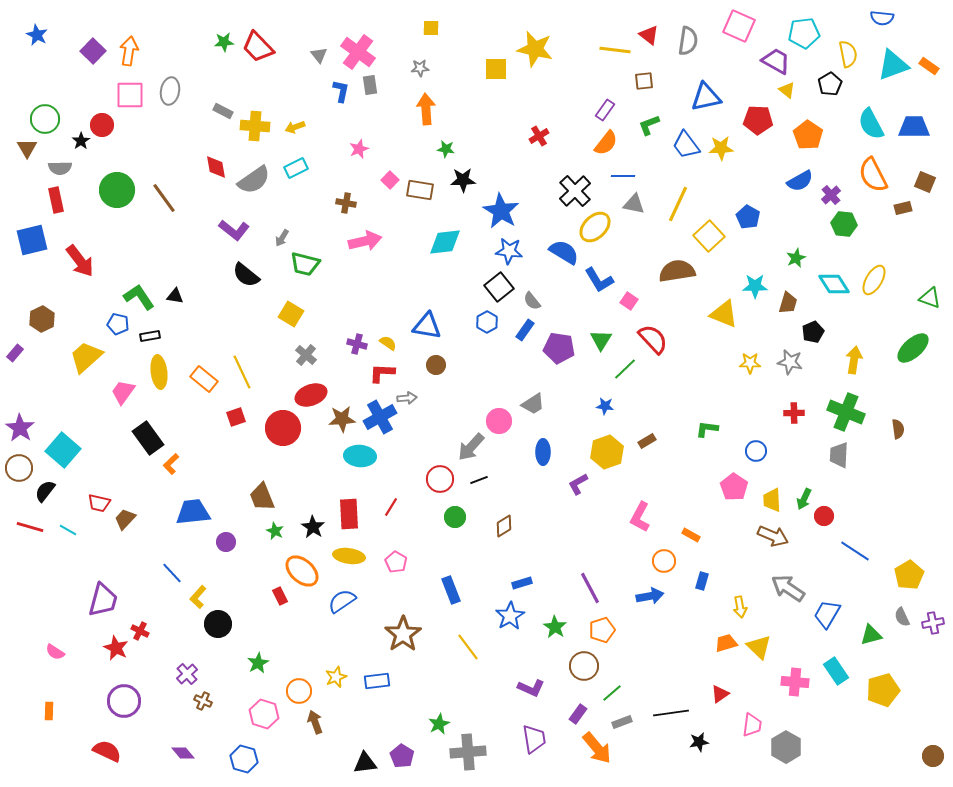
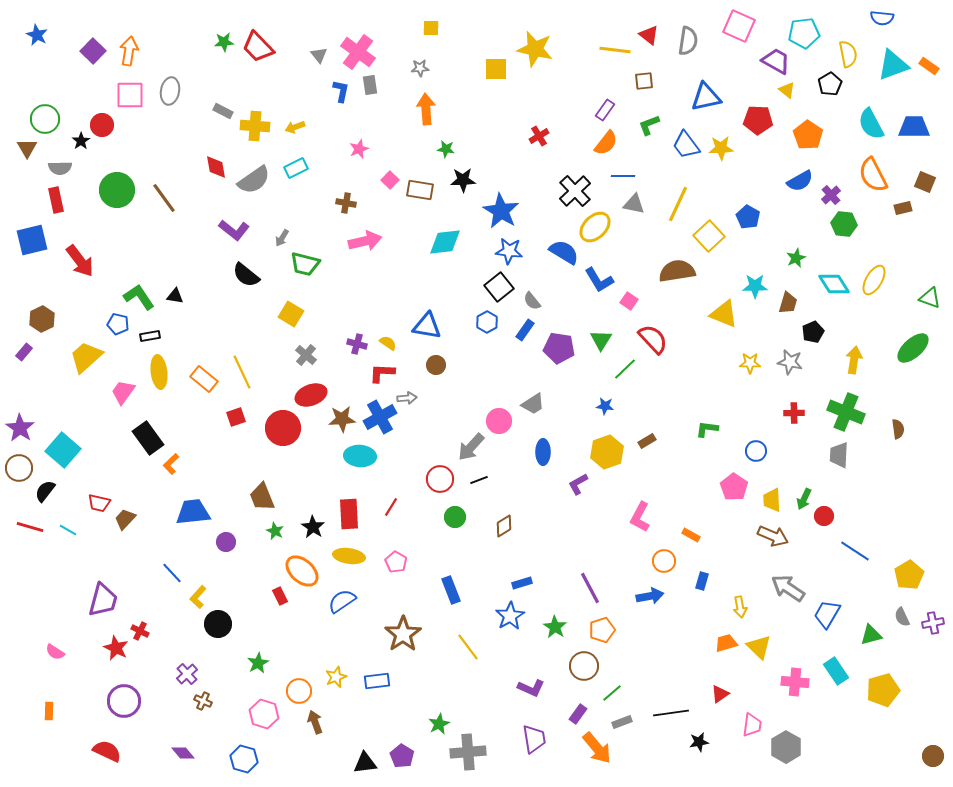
purple rectangle at (15, 353): moved 9 px right, 1 px up
